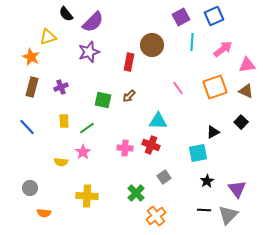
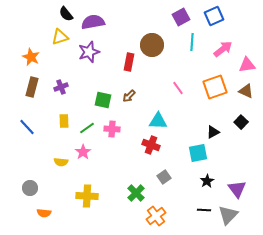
purple semicircle: rotated 145 degrees counterclockwise
yellow triangle: moved 12 px right
pink cross: moved 13 px left, 19 px up
